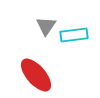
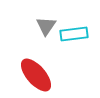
cyan rectangle: moved 1 px up
